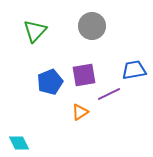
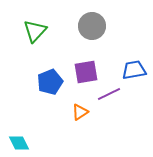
purple square: moved 2 px right, 3 px up
